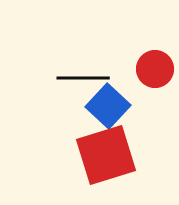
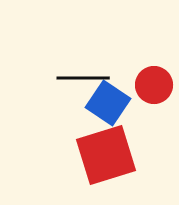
red circle: moved 1 px left, 16 px down
blue square: moved 3 px up; rotated 9 degrees counterclockwise
